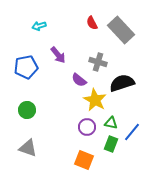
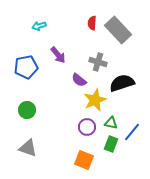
red semicircle: rotated 32 degrees clockwise
gray rectangle: moved 3 px left
yellow star: rotated 20 degrees clockwise
